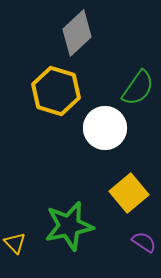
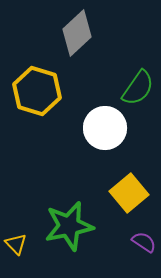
yellow hexagon: moved 19 px left
yellow triangle: moved 1 px right, 1 px down
